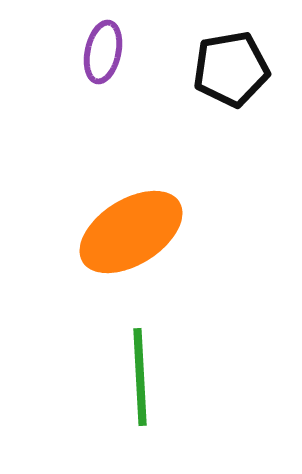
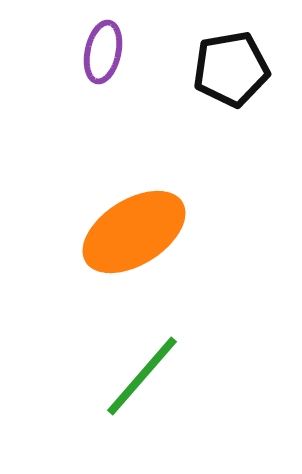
orange ellipse: moved 3 px right
green line: moved 2 px right, 1 px up; rotated 44 degrees clockwise
